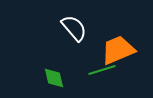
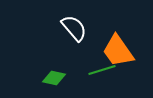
orange trapezoid: moved 1 px down; rotated 102 degrees counterclockwise
green diamond: rotated 65 degrees counterclockwise
